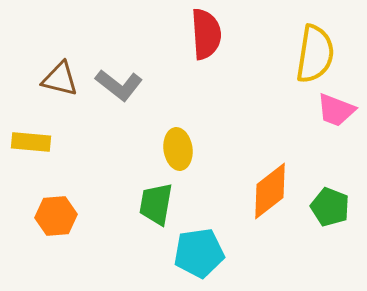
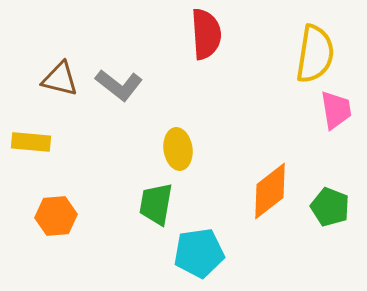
pink trapezoid: rotated 120 degrees counterclockwise
